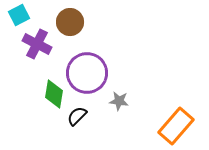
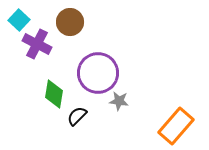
cyan square: moved 5 px down; rotated 20 degrees counterclockwise
purple circle: moved 11 px right
